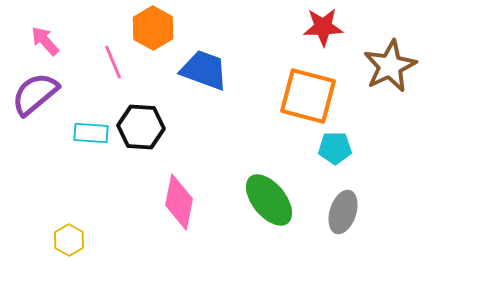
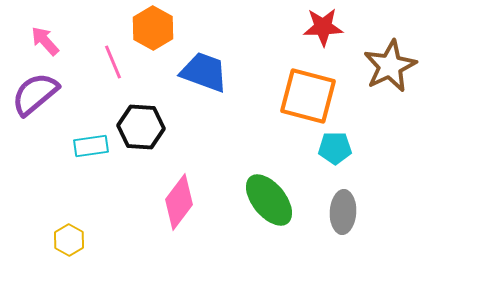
blue trapezoid: moved 2 px down
cyan rectangle: moved 13 px down; rotated 12 degrees counterclockwise
pink diamond: rotated 26 degrees clockwise
gray ellipse: rotated 15 degrees counterclockwise
